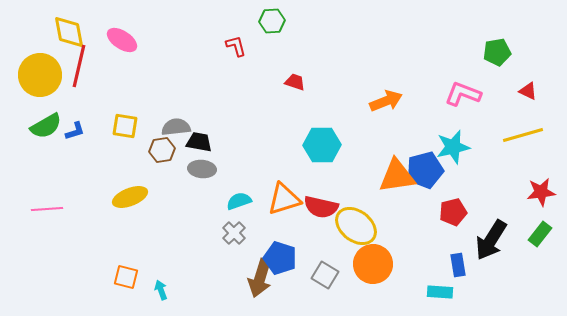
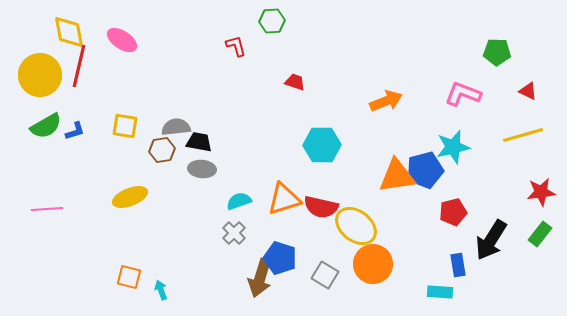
green pentagon at (497, 52): rotated 12 degrees clockwise
orange square at (126, 277): moved 3 px right
